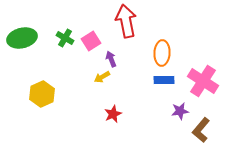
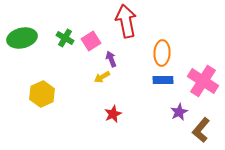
blue rectangle: moved 1 px left
purple star: moved 1 px left, 1 px down; rotated 18 degrees counterclockwise
